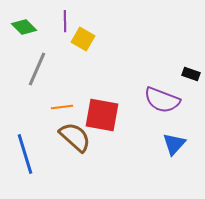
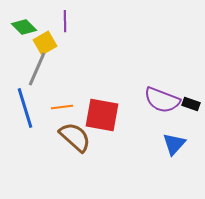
yellow square: moved 38 px left, 4 px down; rotated 30 degrees clockwise
black rectangle: moved 30 px down
blue line: moved 46 px up
